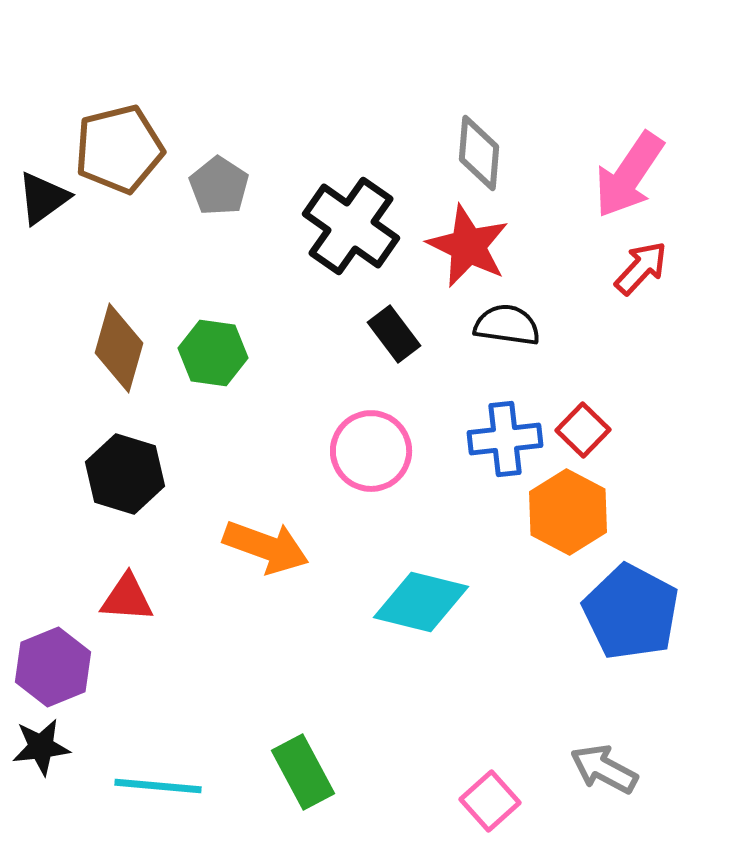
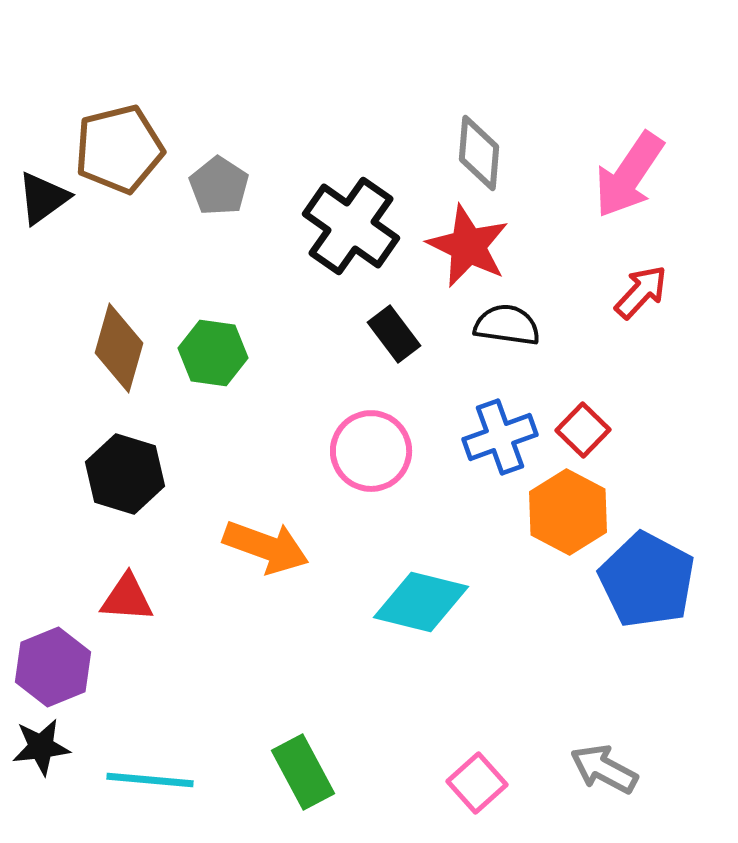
red arrow: moved 24 px down
blue cross: moved 5 px left, 2 px up; rotated 14 degrees counterclockwise
blue pentagon: moved 16 px right, 32 px up
cyan line: moved 8 px left, 6 px up
pink square: moved 13 px left, 18 px up
